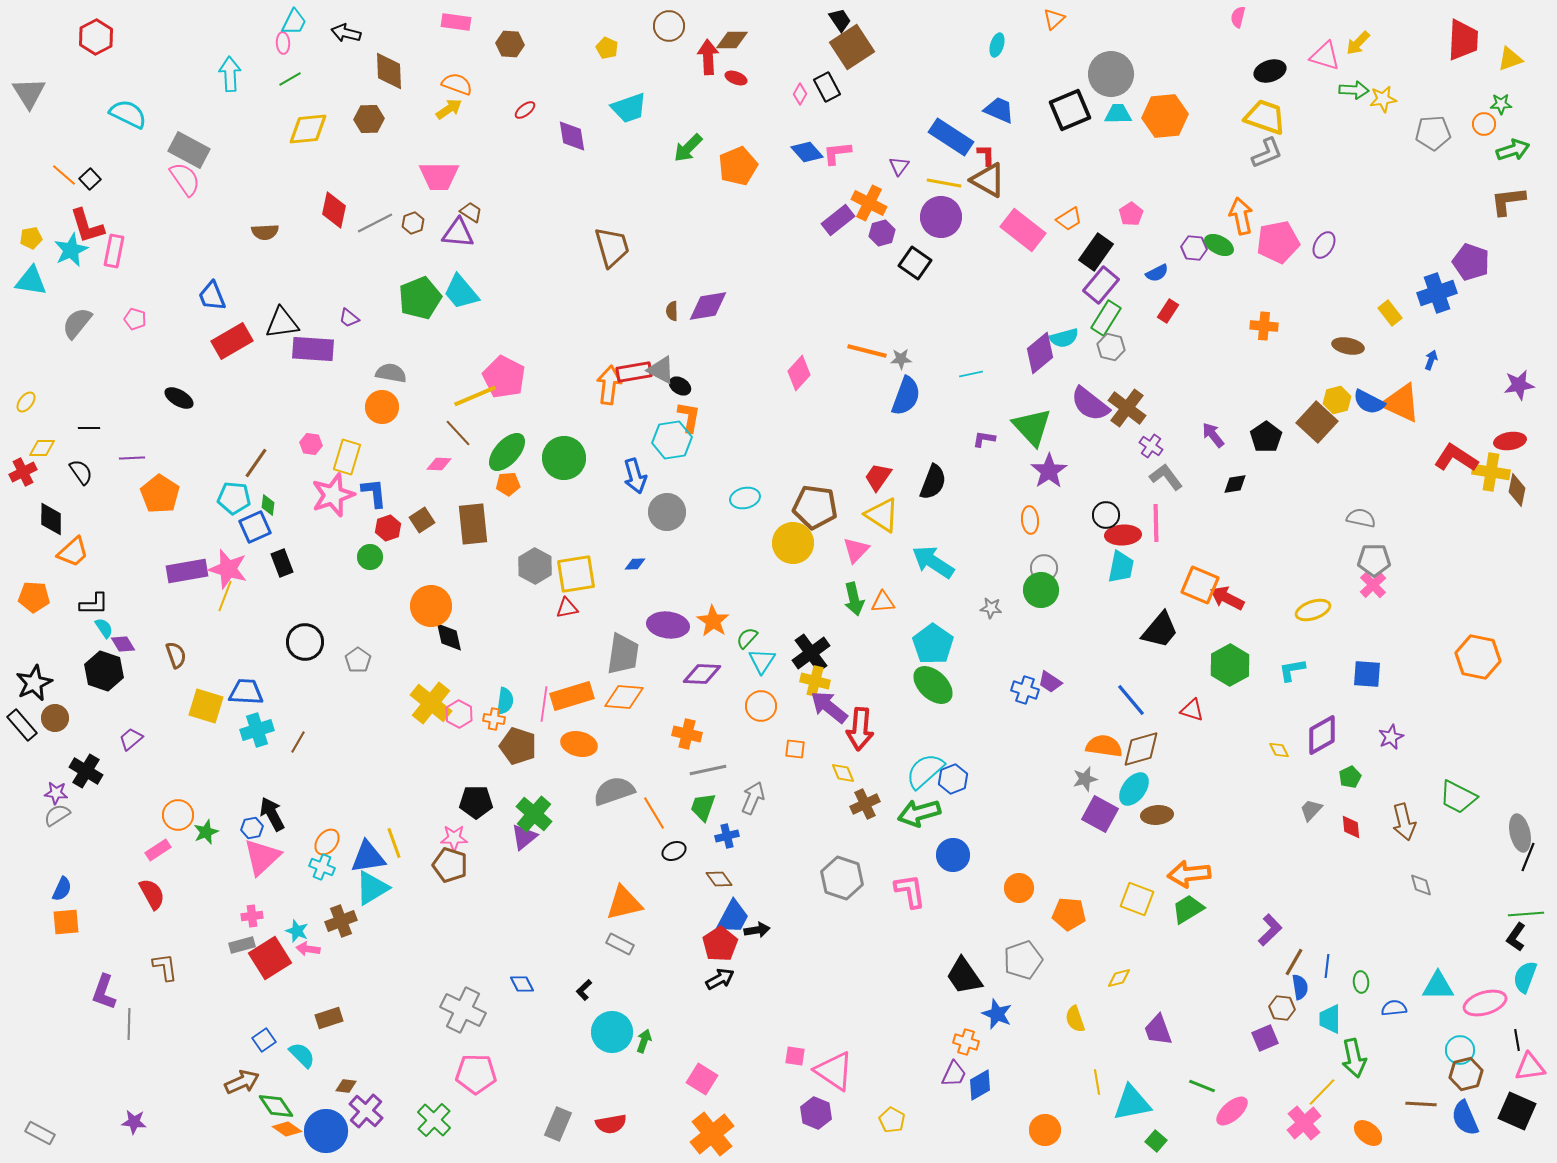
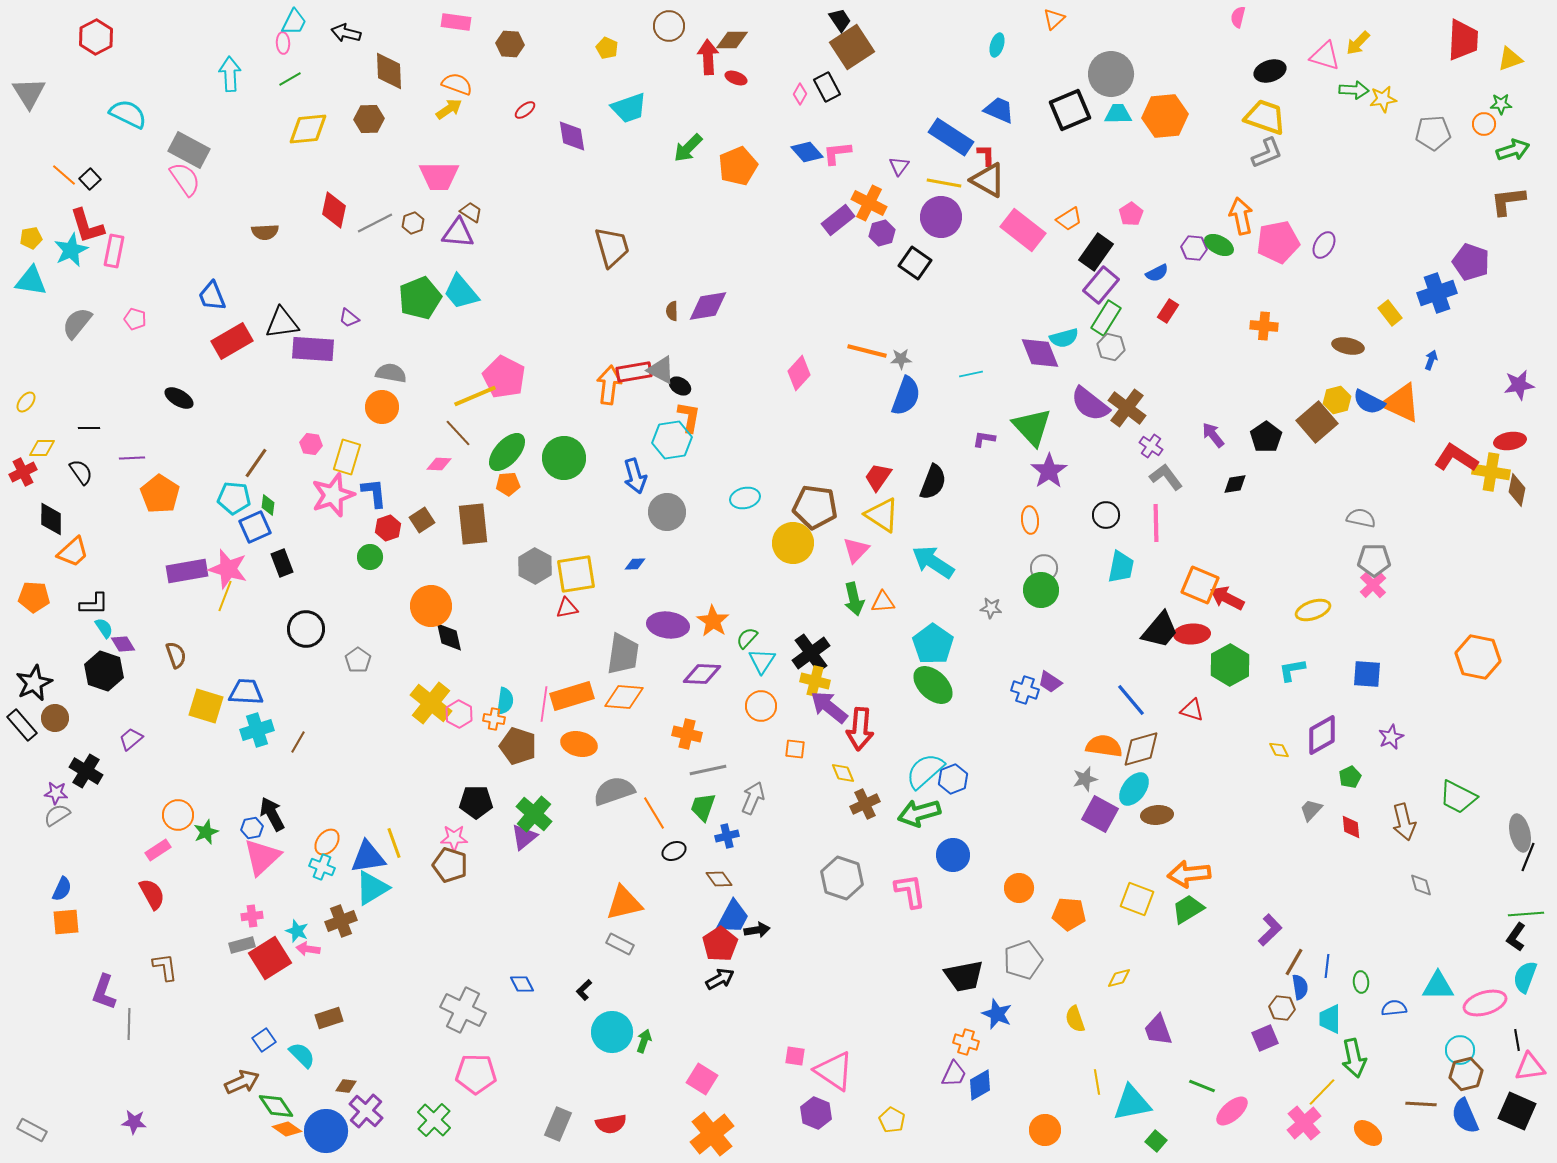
purple diamond at (1040, 353): rotated 72 degrees counterclockwise
brown square at (1317, 422): rotated 6 degrees clockwise
red ellipse at (1123, 535): moved 69 px right, 99 px down
black circle at (305, 642): moved 1 px right, 13 px up
black trapezoid at (964, 976): rotated 66 degrees counterclockwise
blue semicircle at (1465, 1118): moved 2 px up
gray rectangle at (40, 1133): moved 8 px left, 3 px up
